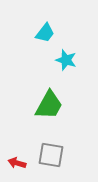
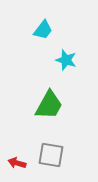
cyan trapezoid: moved 2 px left, 3 px up
